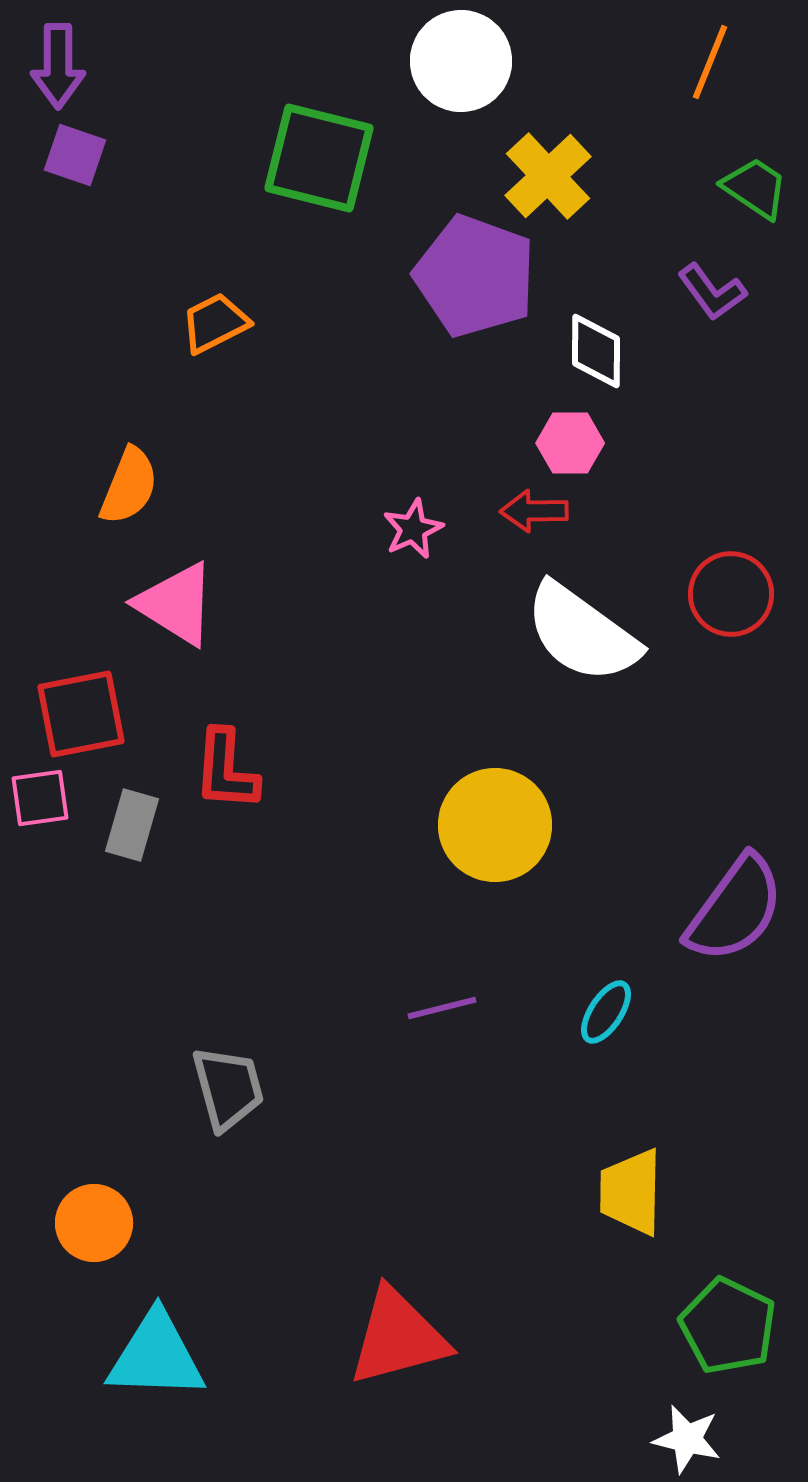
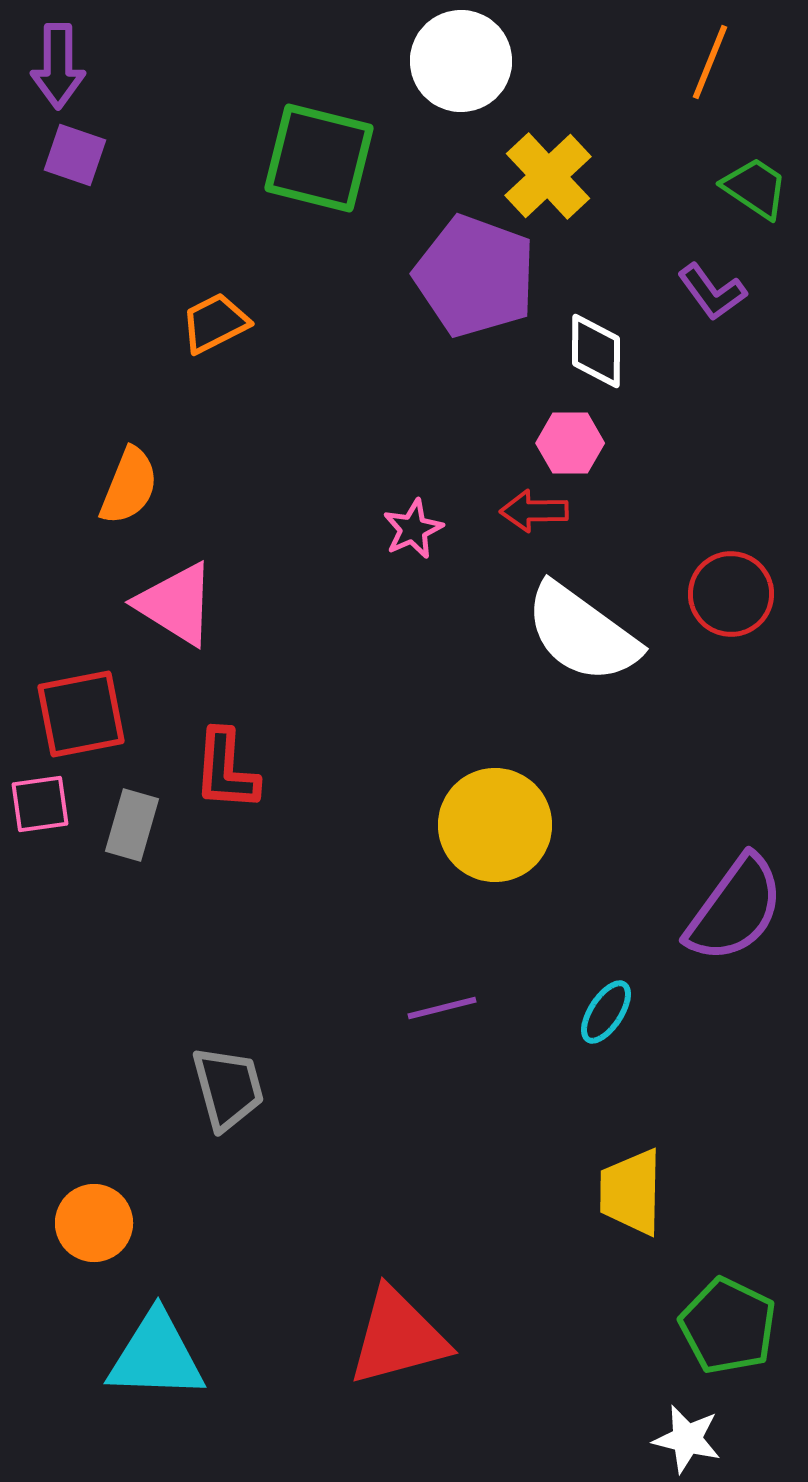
pink square: moved 6 px down
